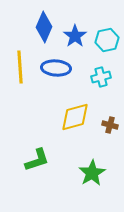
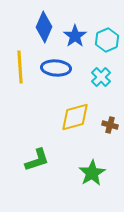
cyan hexagon: rotated 10 degrees counterclockwise
cyan cross: rotated 30 degrees counterclockwise
